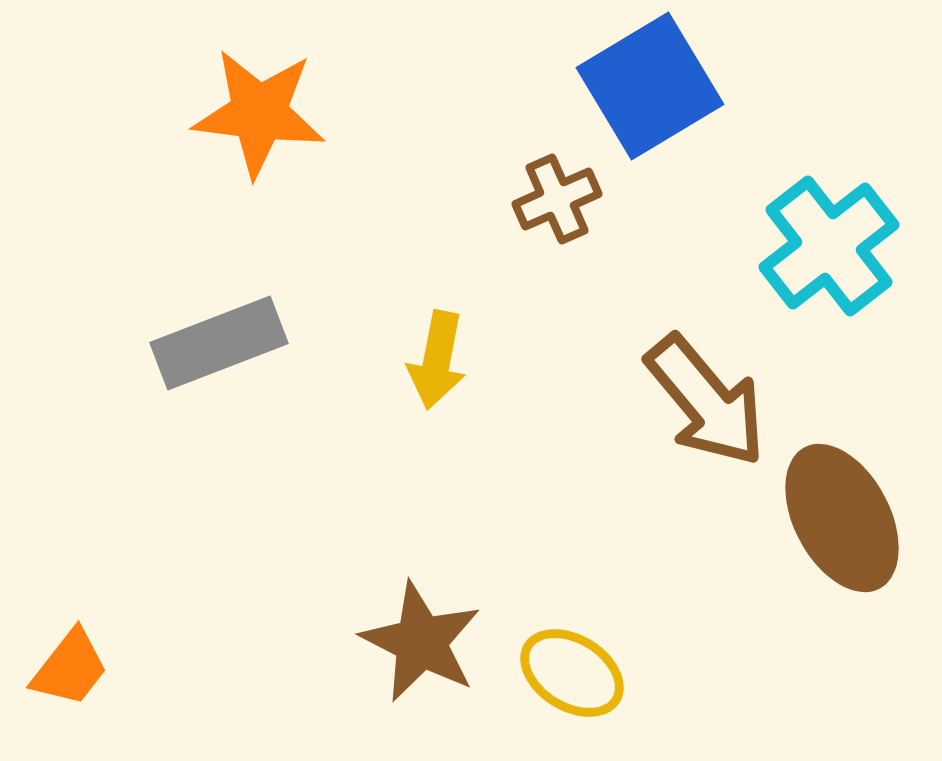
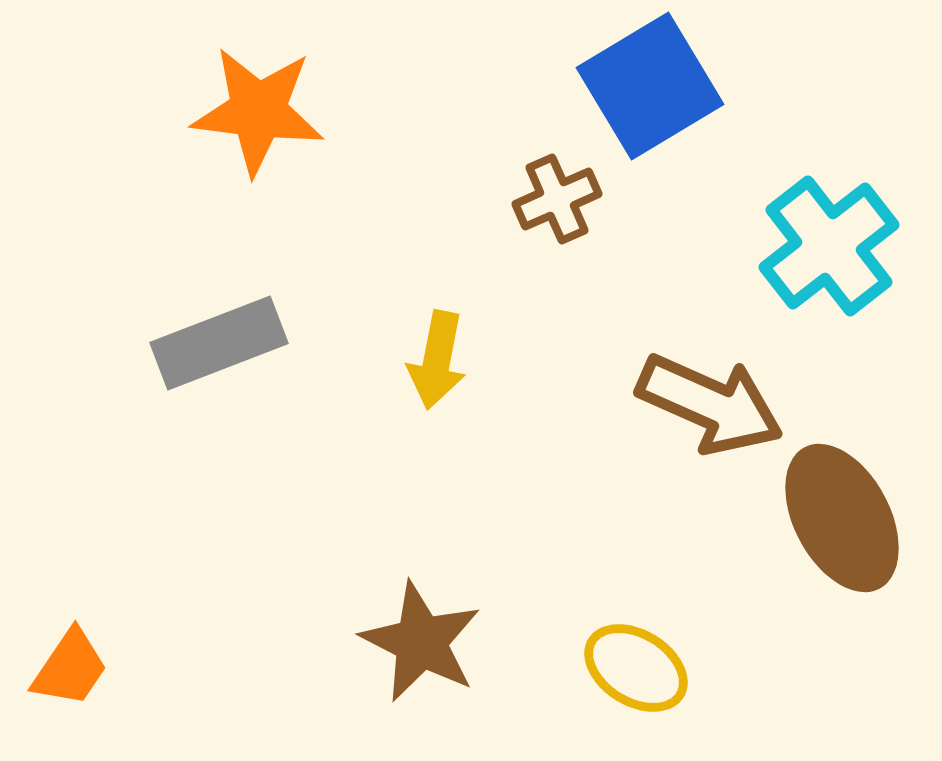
orange star: moved 1 px left, 2 px up
brown arrow: moved 4 px right, 3 px down; rotated 26 degrees counterclockwise
orange trapezoid: rotated 4 degrees counterclockwise
yellow ellipse: moved 64 px right, 5 px up
